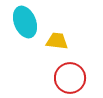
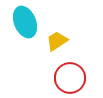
yellow trapezoid: rotated 40 degrees counterclockwise
